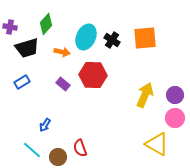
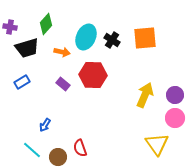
yellow triangle: rotated 25 degrees clockwise
